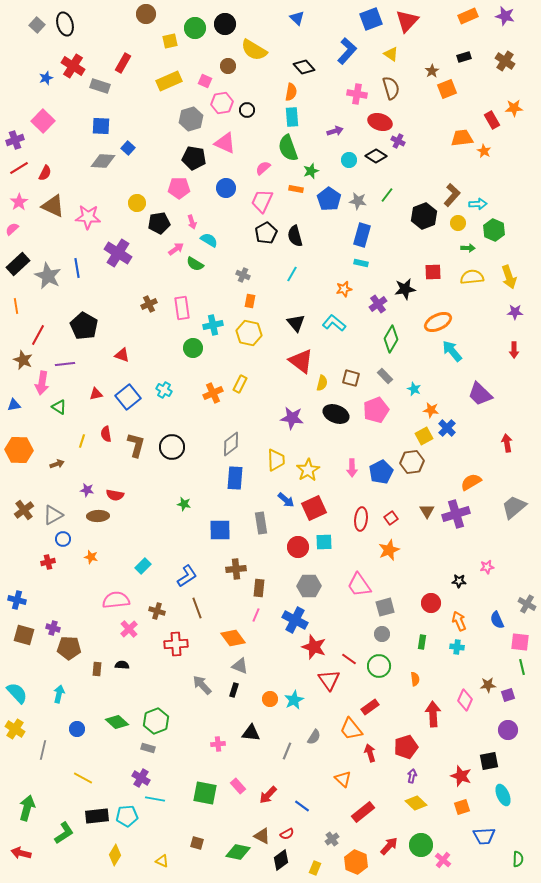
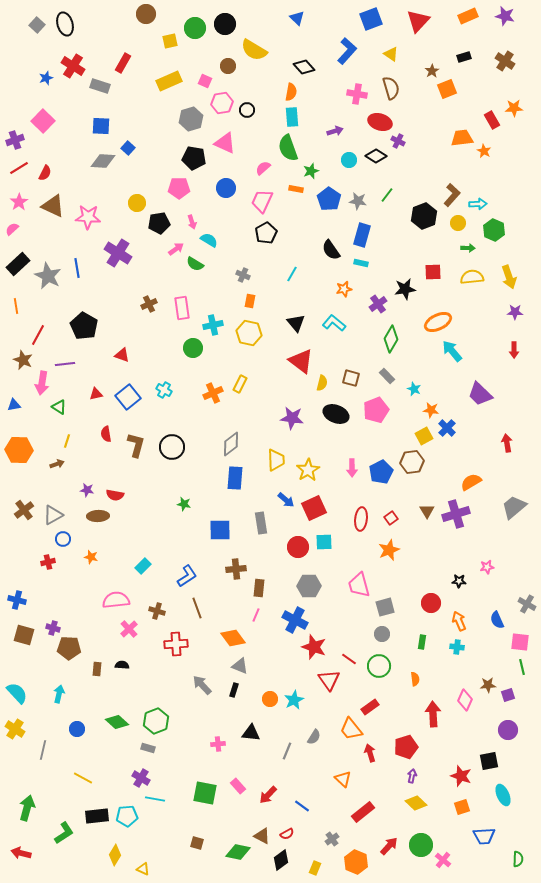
red triangle at (407, 21): moved 11 px right
black semicircle at (295, 236): moved 36 px right, 14 px down; rotated 20 degrees counterclockwise
gray rectangle at (385, 376): moved 2 px right
yellow line at (82, 441): moved 15 px left
pink trapezoid at (359, 585): rotated 20 degrees clockwise
yellow triangle at (162, 861): moved 19 px left, 8 px down
